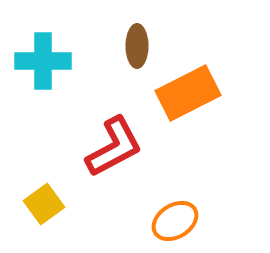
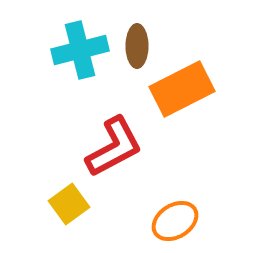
cyan cross: moved 37 px right, 11 px up; rotated 14 degrees counterclockwise
orange rectangle: moved 6 px left, 4 px up
yellow square: moved 25 px right
